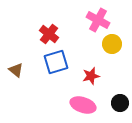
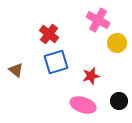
yellow circle: moved 5 px right, 1 px up
black circle: moved 1 px left, 2 px up
